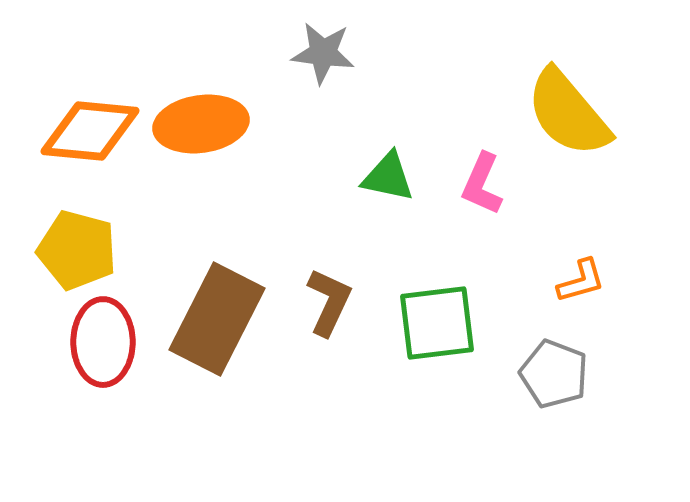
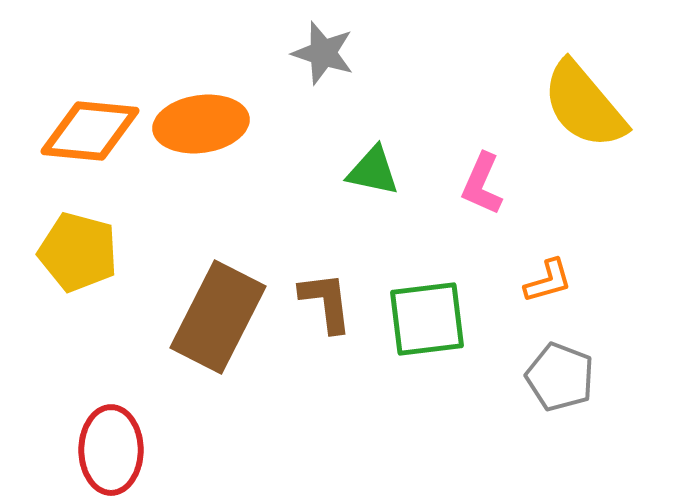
gray star: rotated 10 degrees clockwise
yellow semicircle: moved 16 px right, 8 px up
green triangle: moved 15 px left, 6 px up
yellow pentagon: moved 1 px right, 2 px down
orange L-shape: moved 33 px left
brown L-shape: moved 3 px left; rotated 32 degrees counterclockwise
brown rectangle: moved 1 px right, 2 px up
green square: moved 10 px left, 4 px up
red ellipse: moved 8 px right, 108 px down
gray pentagon: moved 6 px right, 3 px down
